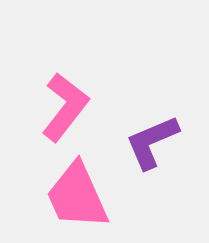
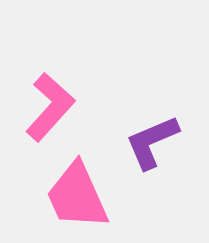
pink L-shape: moved 15 px left; rotated 4 degrees clockwise
